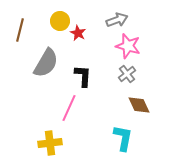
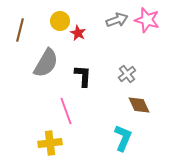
pink star: moved 19 px right, 26 px up
pink line: moved 3 px left, 3 px down; rotated 44 degrees counterclockwise
cyan L-shape: rotated 12 degrees clockwise
